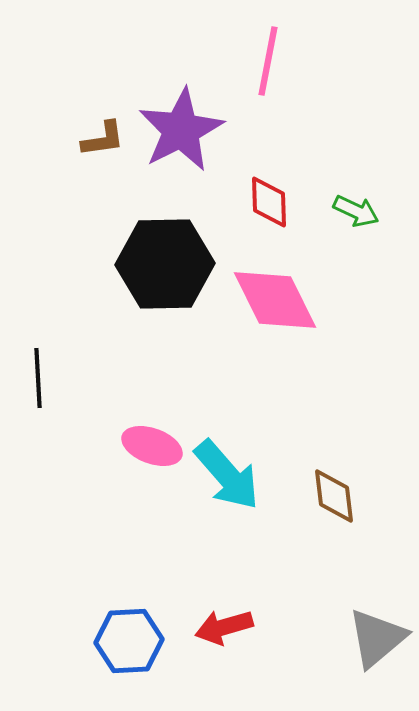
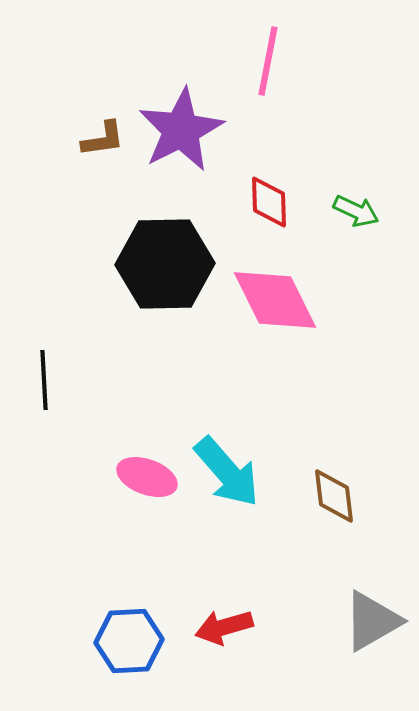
black line: moved 6 px right, 2 px down
pink ellipse: moved 5 px left, 31 px down
cyan arrow: moved 3 px up
gray triangle: moved 5 px left, 17 px up; rotated 10 degrees clockwise
